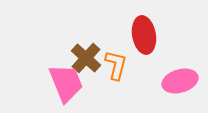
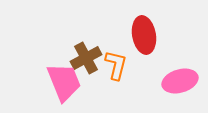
brown cross: rotated 20 degrees clockwise
pink trapezoid: moved 2 px left, 1 px up
